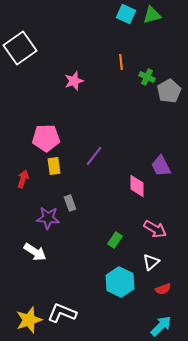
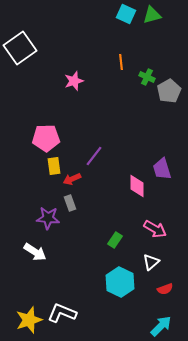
purple trapezoid: moved 1 px right, 3 px down; rotated 10 degrees clockwise
red arrow: moved 49 px right; rotated 132 degrees counterclockwise
red semicircle: moved 2 px right
